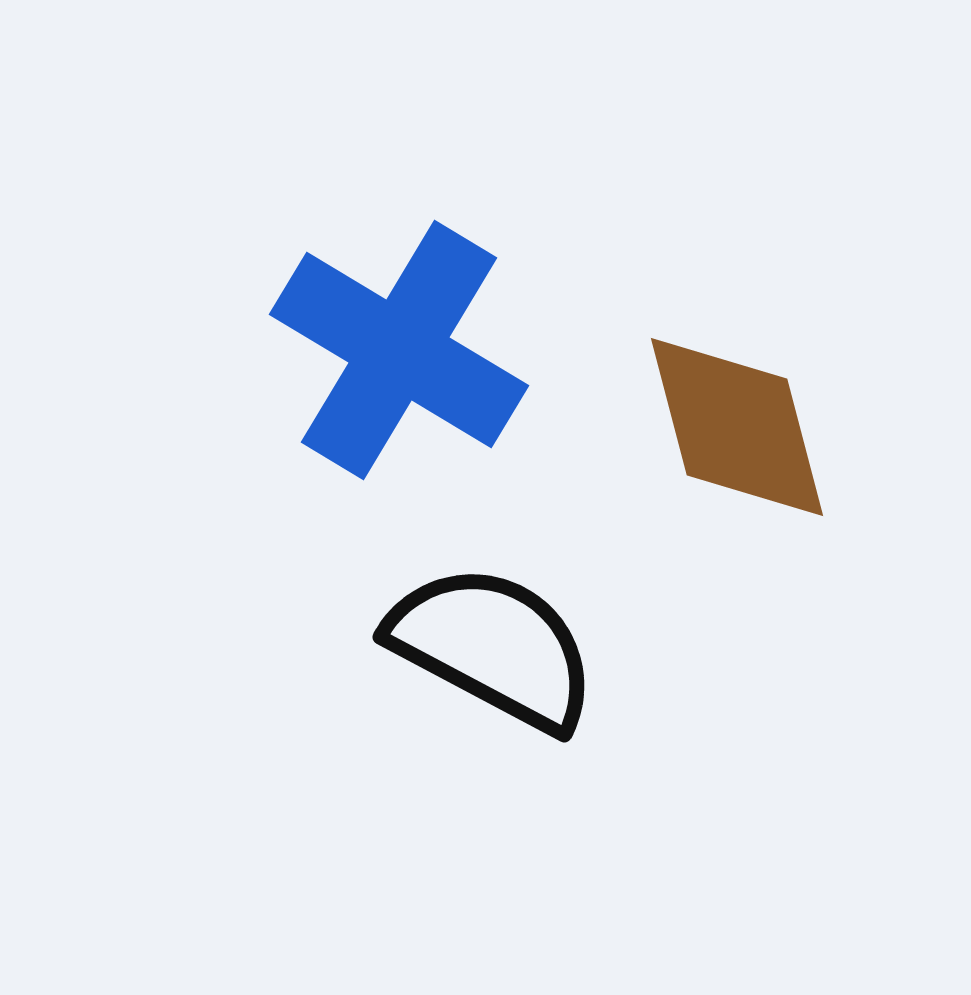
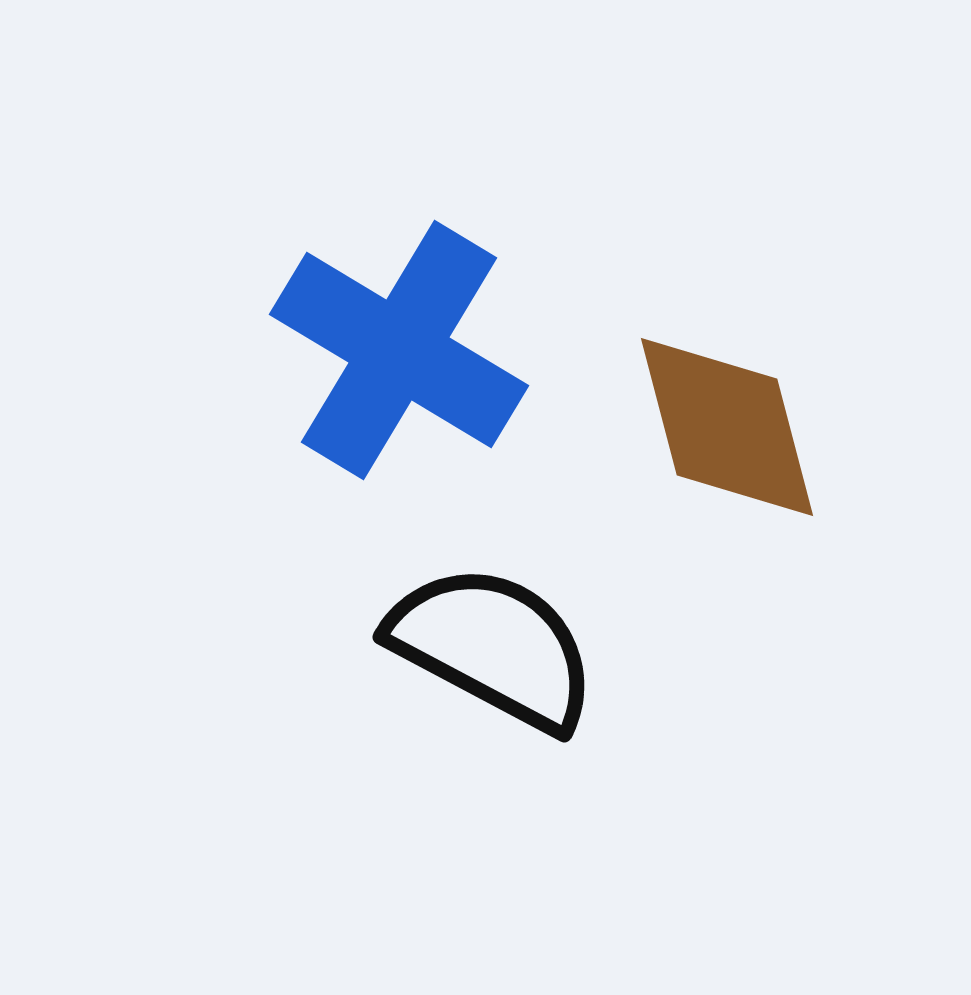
brown diamond: moved 10 px left
